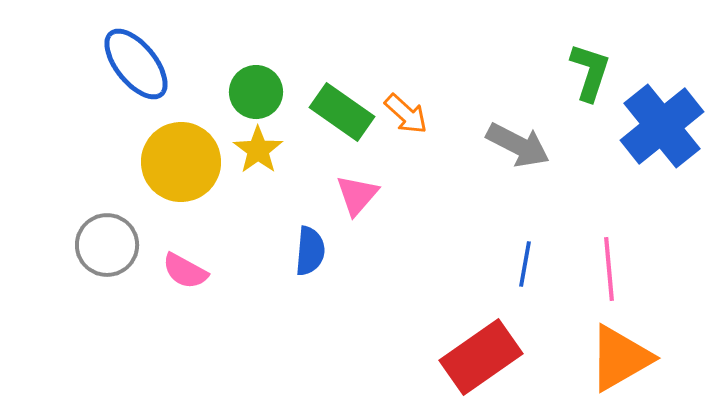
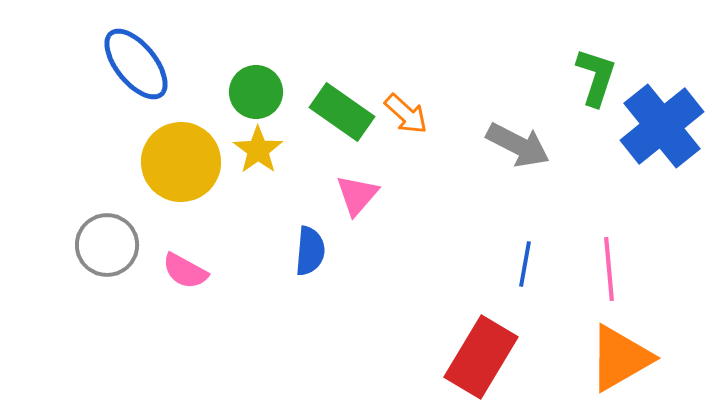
green L-shape: moved 6 px right, 5 px down
red rectangle: rotated 24 degrees counterclockwise
